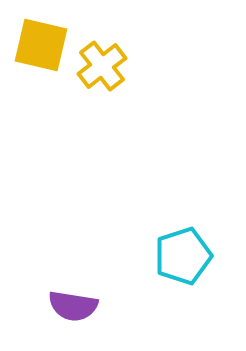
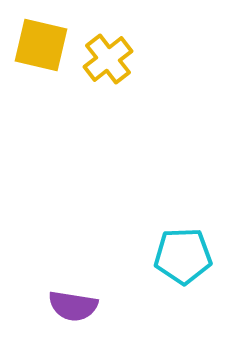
yellow cross: moved 6 px right, 7 px up
cyan pentagon: rotated 16 degrees clockwise
